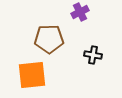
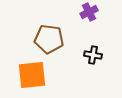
purple cross: moved 9 px right
brown pentagon: rotated 8 degrees clockwise
